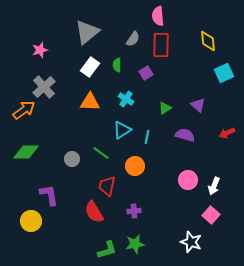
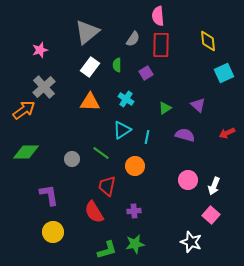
yellow circle: moved 22 px right, 11 px down
